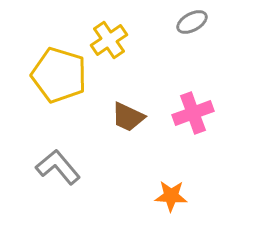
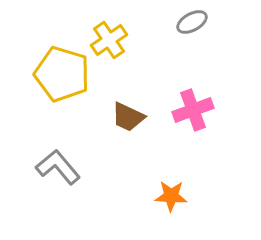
yellow pentagon: moved 3 px right, 1 px up
pink cross: moved 3 px up
